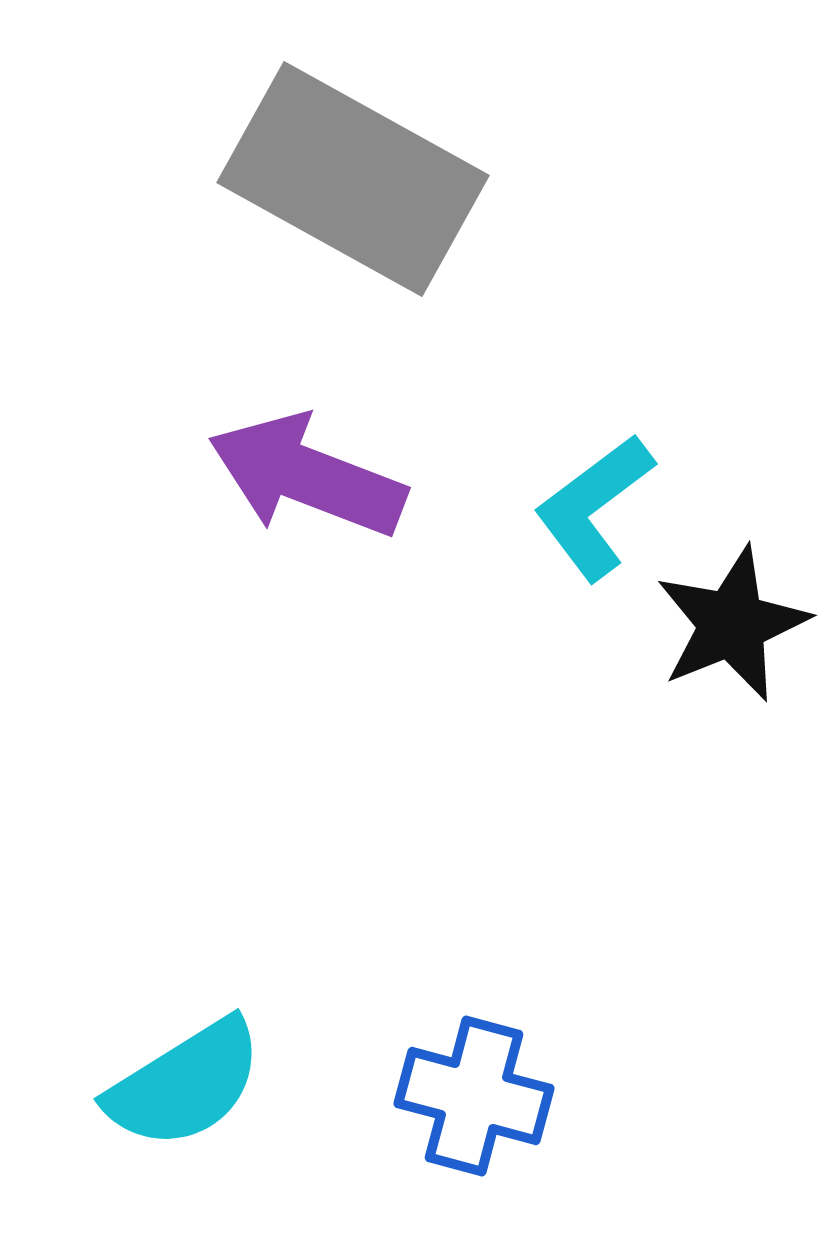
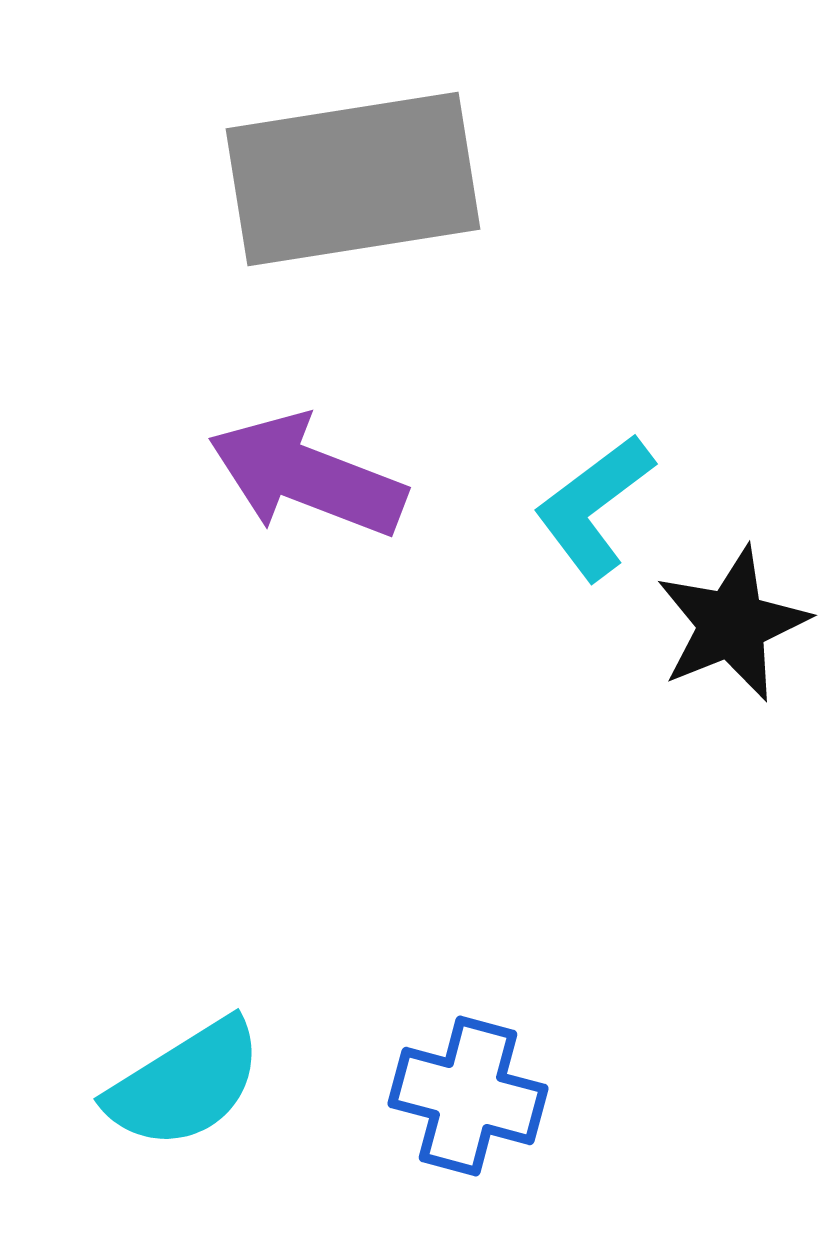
gray rectangle: rotated 38 degrees counterclockwise
blue cross: moved 6 px left
